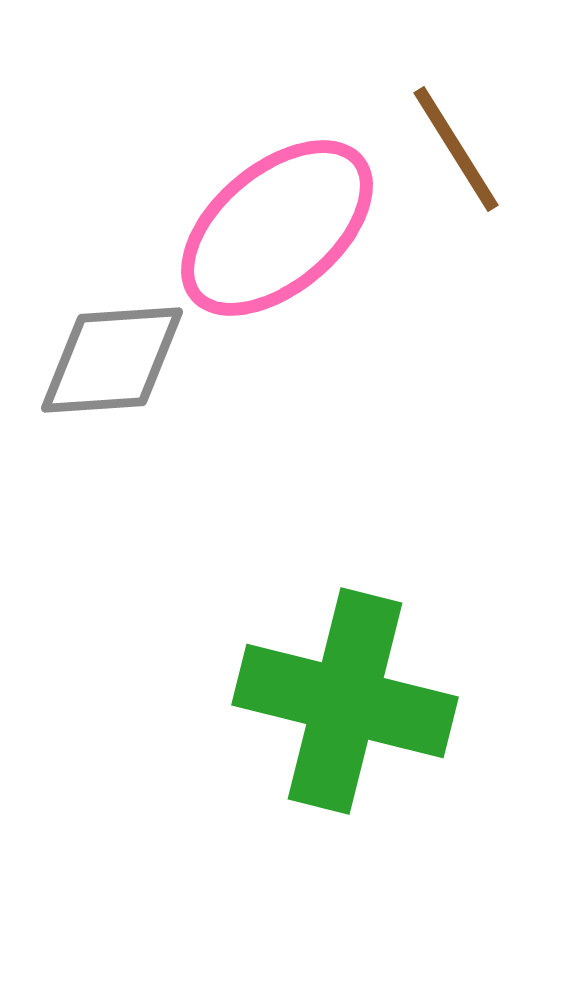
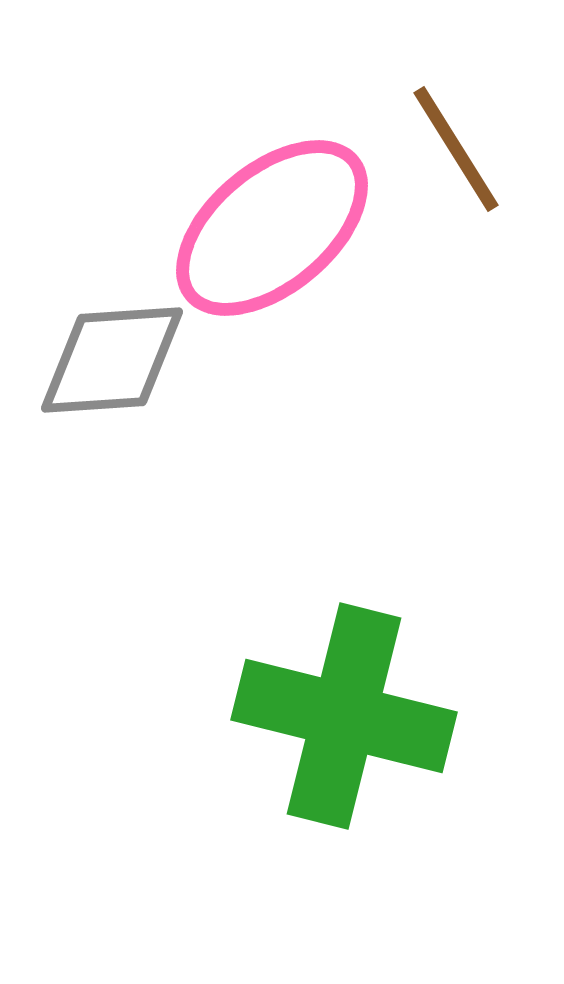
pink ellipse: moved 5 px left
green cross: moved 1 px left, 15 px down
